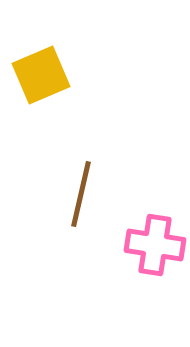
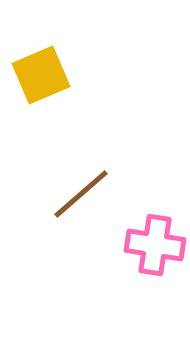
brown line: rotated 36 degrees clockwise
